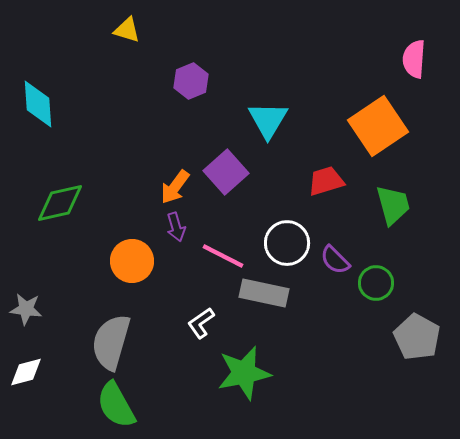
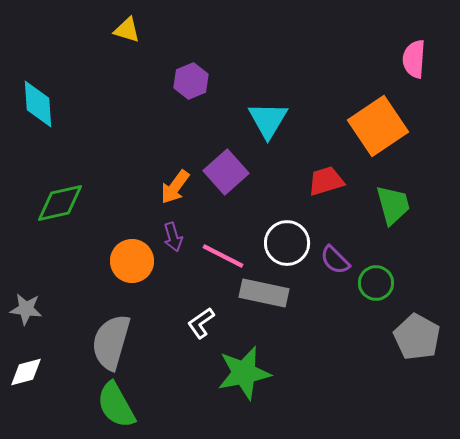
purple arrow: moved 3 px left, 10 px down
